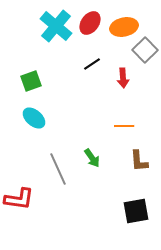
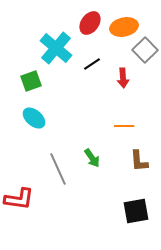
cyan cross: moved 22 px down
